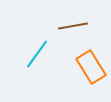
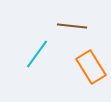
brown line: moved 1 px left; rotated 16 degrees clockwise
